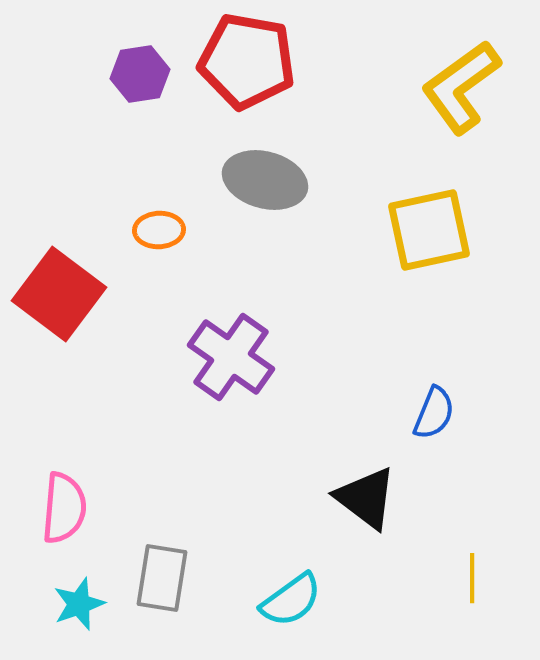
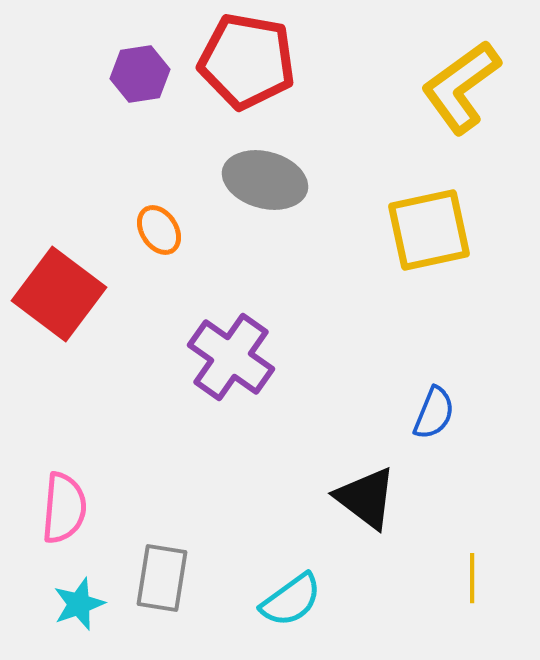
orange ellipse: rotated 60 degrees clockwise
